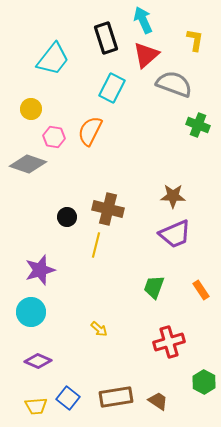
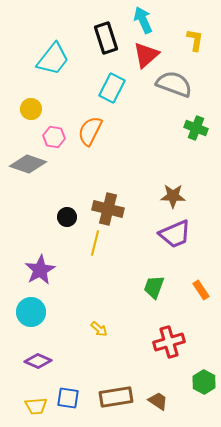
green cross: moved 2 px left, 3 px down
yellow line: moved 1 px left, 2 px up
purple star: rotated 12 degrees counterclockwise
blue square: rotated 30 degrees counterclockwise
